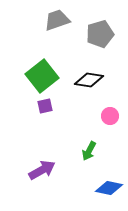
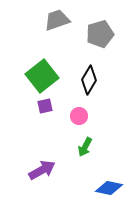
black diamond: rotated 68 degrees counterclockwise
pink circle: moved 31 px left
green arrow: moved 4 px left, 4 px up
